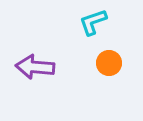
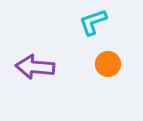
orange circle: moved 1 px left, 1 px down
